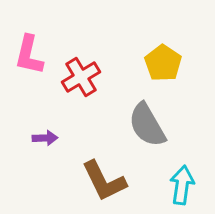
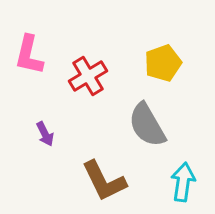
yellow pentagon: rotated 18 degrees clockwise
red cross: moved 7 px right, 1 px up
purple arrow: moved 4 px up; rotated 65 degrees clockwise
cyan arrow: moved 1 px right, 3 px up
